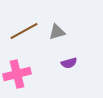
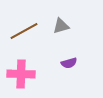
gray triangle: moved 4 px right, 6 px up
pink cross: moved 4 px right; rotated 16 degrees clockwise
